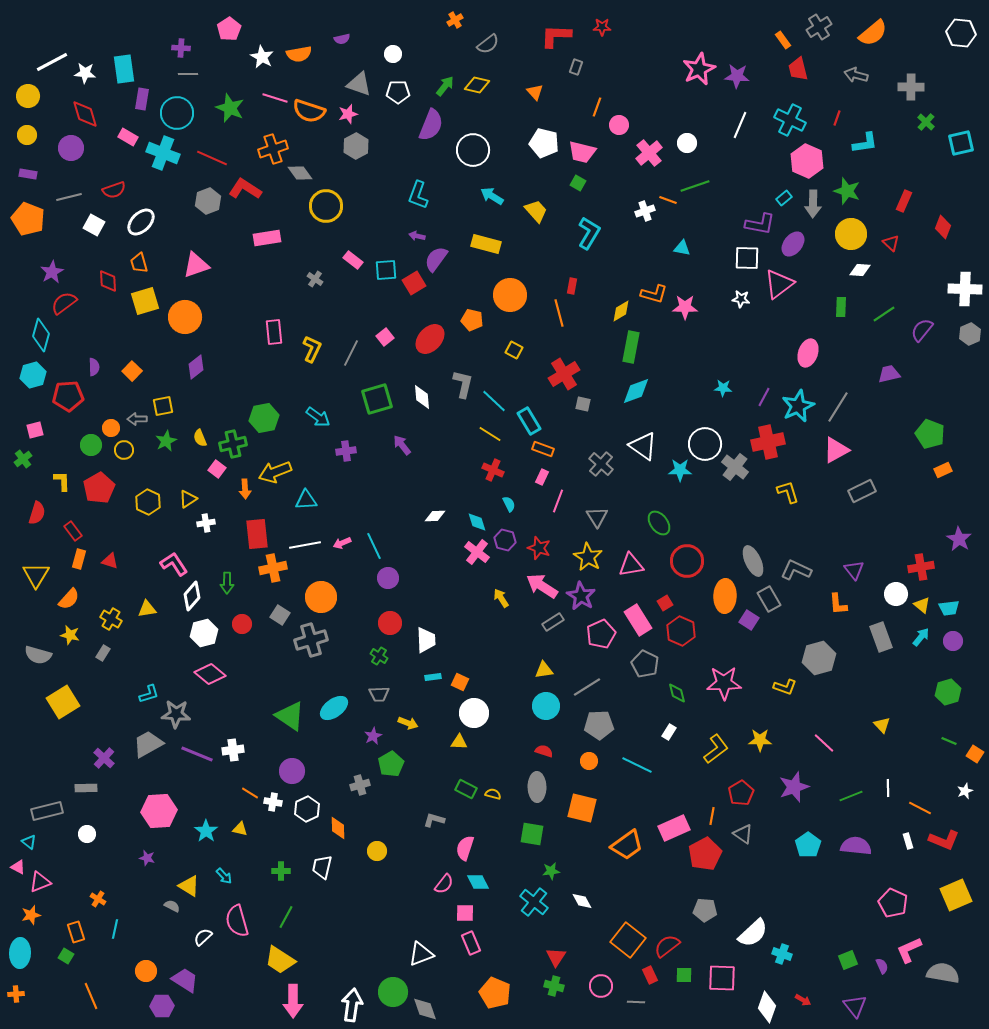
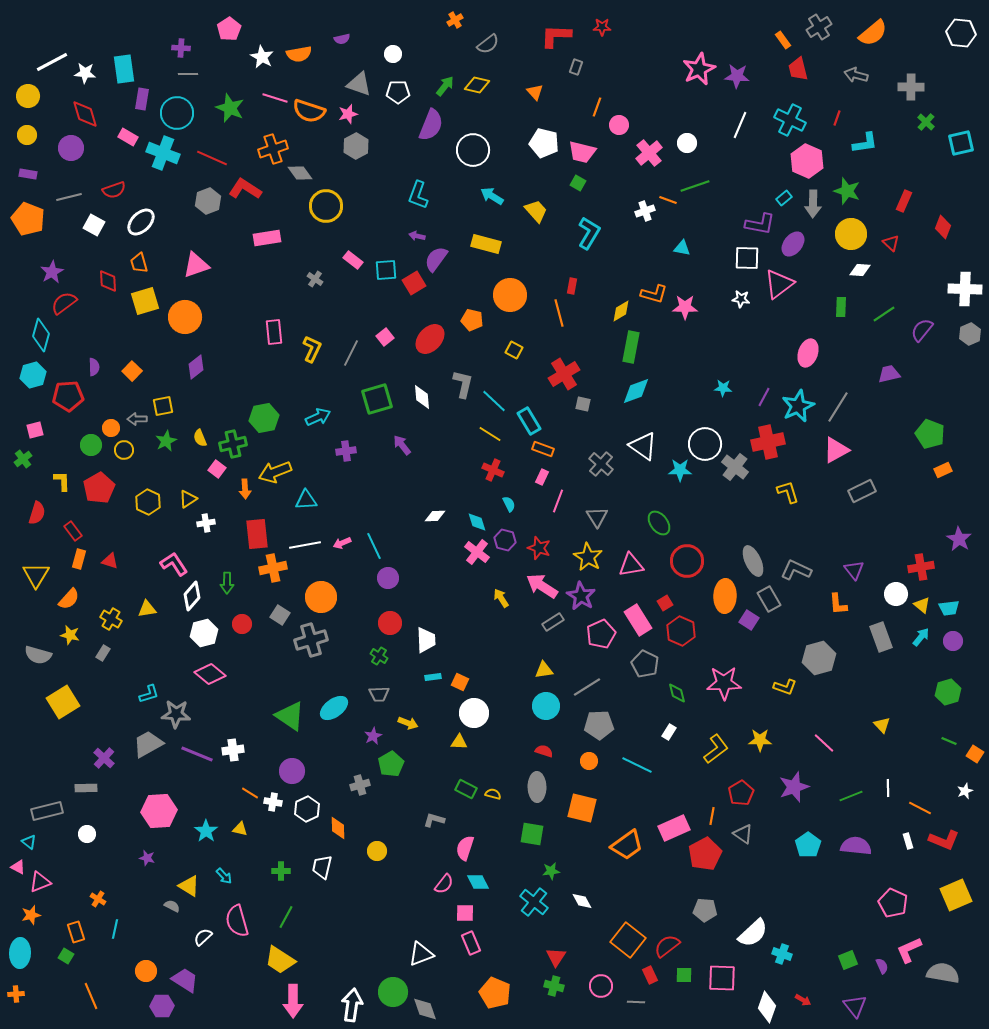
cyan arrow at (318, 417): rotated 60 degrees counterclockwise
